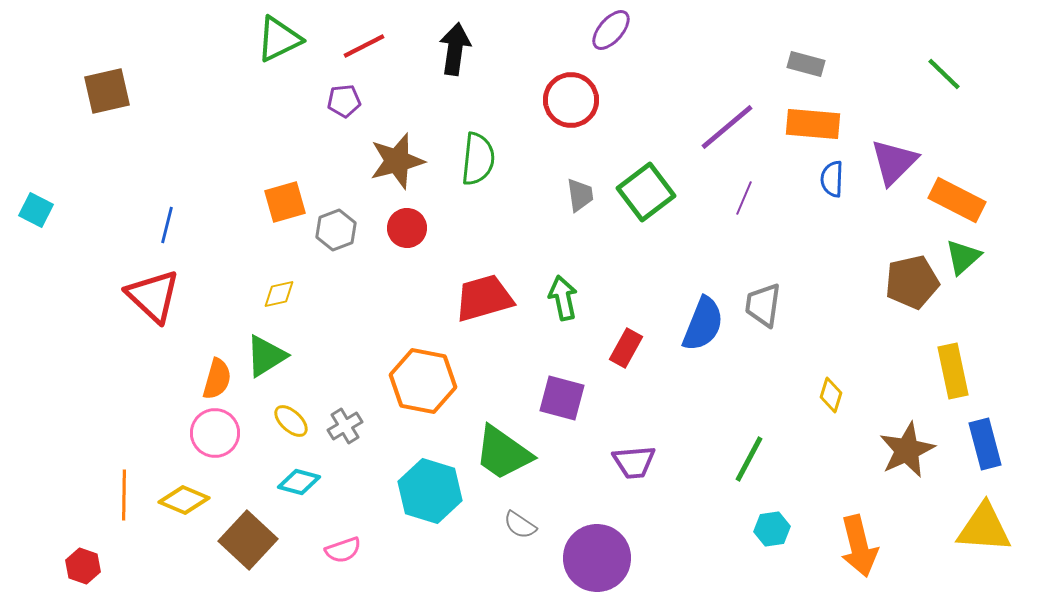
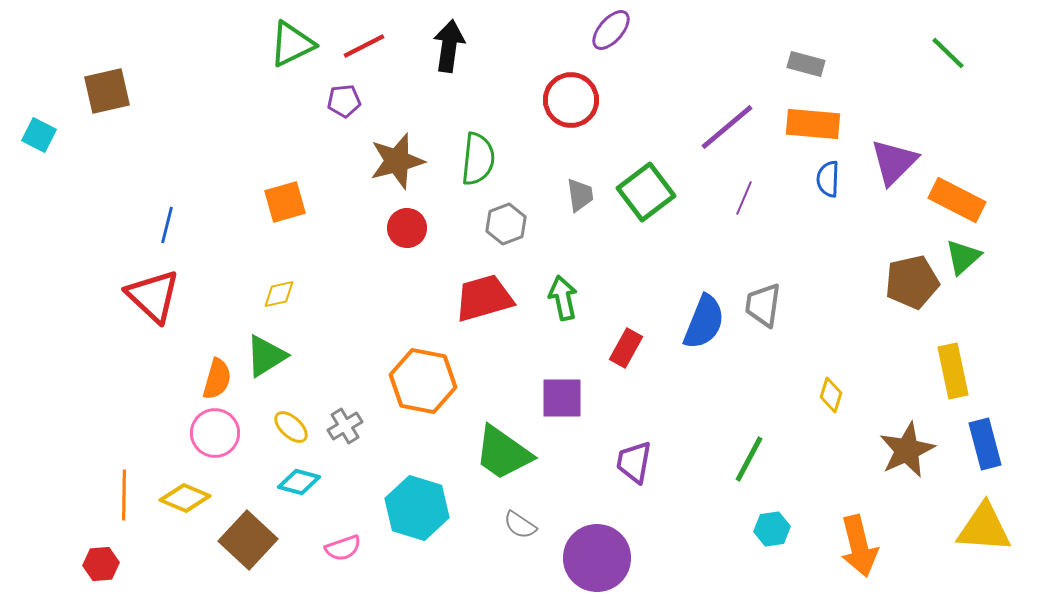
green triangle at (279, 39): moved 13 px right, 5 px down
black arrow at (455, 49): moved 6 px left, 3 px up
green line at (944, 74): moved 4 px right, 21 px up
blue semicircle at (832, 179): moved 4 px left
cyan square at (36, 210): moved 3 px right, 75 px up
gray hexagon at (336, 230): moved 170 px right, 6 px up
blue semicircle at (703, 324): moved 1 px right, 2 px up
purple square at (562, 398): rotated 15 degrees counterclockwise
yellow ellipse at (291, 421): moved 6 px down
purple trapezoid at (634, 462): rotated 105 degrees clockwise
cyan hexagon at (430, 491): moved 13 px left, 17 px down
yellow diamond at (184, 500): moved 1 px right, 2 px up
pink semicircle at (343, 550): moved 2 px up
red hexagon at (83, 566): moved 18 px right, 2 px up; rotated 24 degrees counterclockwise
